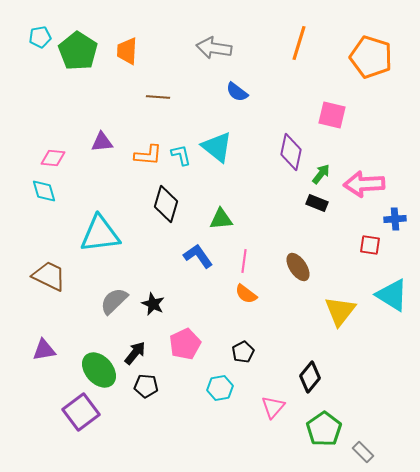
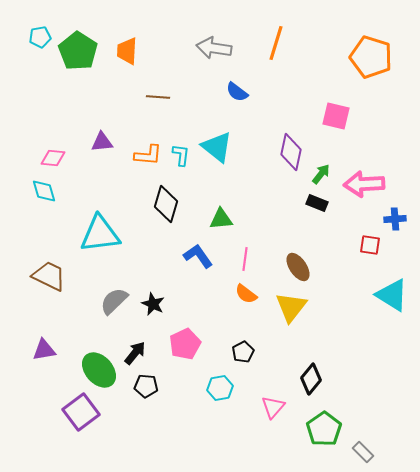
orange line at (299, 43): moved 23 px left
pink square at (332, 115): moved 4 px right, 1 px down
cyan L-shape at (181, 155): rotated 20 degrees clockwise
pink line at (244, 261): moved 1 px right, 2 px up
yellow triangle at (340, 311): moved 49 px left, 4 px up
black diamond at (310, 377): moved 1 px right, 2 px down
